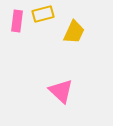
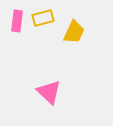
yellow rectangle: moved 4 px down
pink triangle: moved 12 px left, 1 px down
